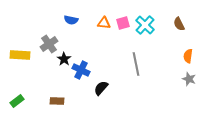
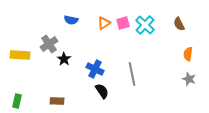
orange triangle: rotated 40 degrees counterclockwise
orange semicircle: moved 2 px up
gray line: moved 4 px left, 10 px down
blue cross: moved 14 px right, 1 px up
black semicircle: moved 1 px right, 3 px down; rotated 105 degrees clockwise
green rectangle: rotated 40 degrees counterclockwise
